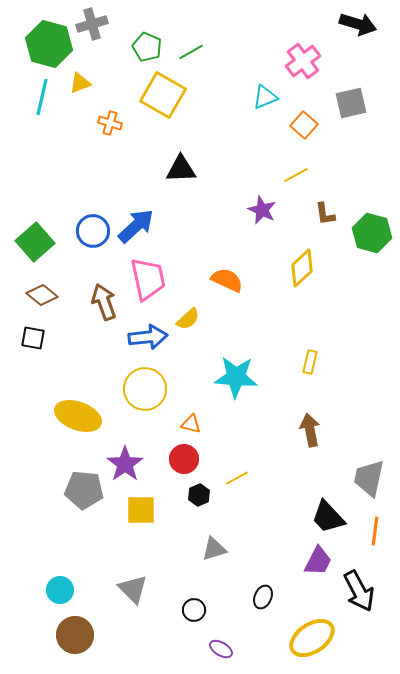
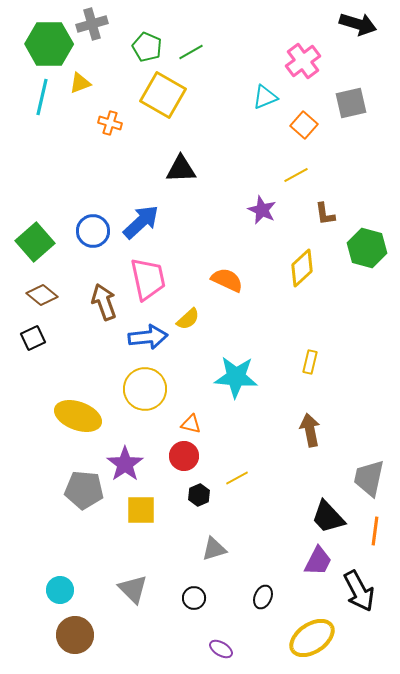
green hexagon at (49, 44): rotated 15 degrees counterclockwise
blue arrow at (136, 226): moved 5 px right, 4 px up
green hexagon at (372, 233): moved 5 px left, 15 px down
black square at (33, 338): rotated 35 degrees counterclockwise
red circle at (184, 459): moved 3 px up
black circle at (194, 610): moved 12 px up
